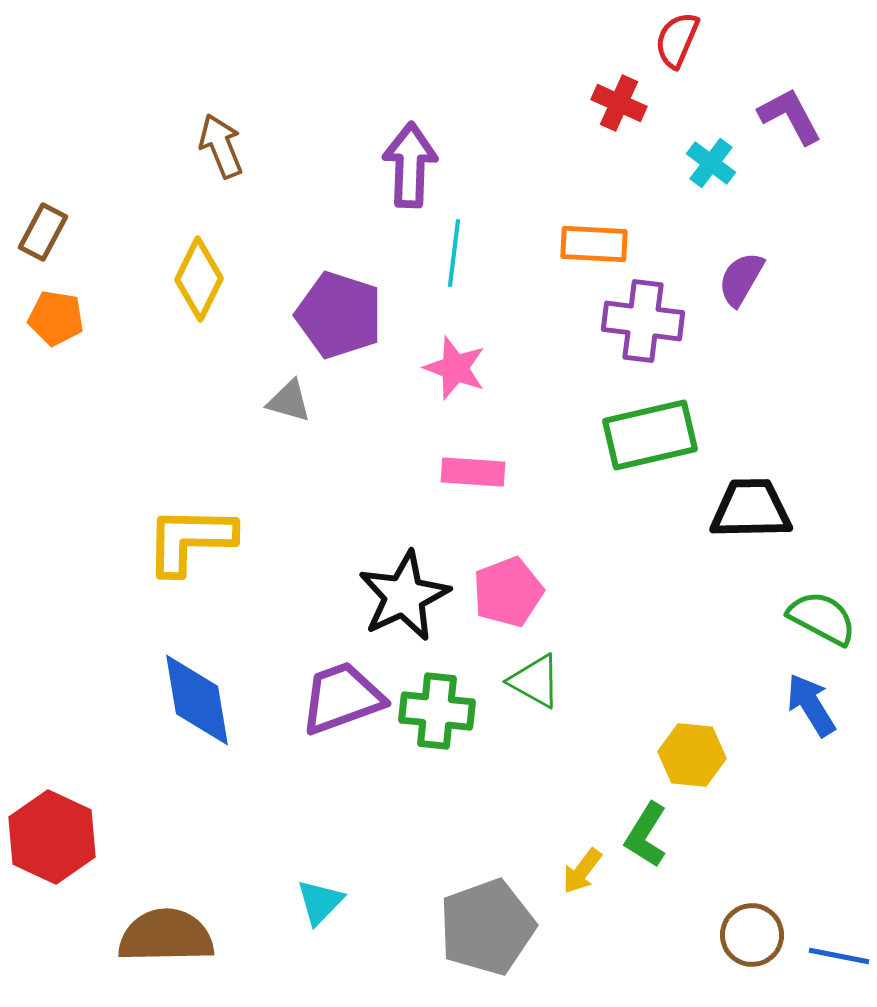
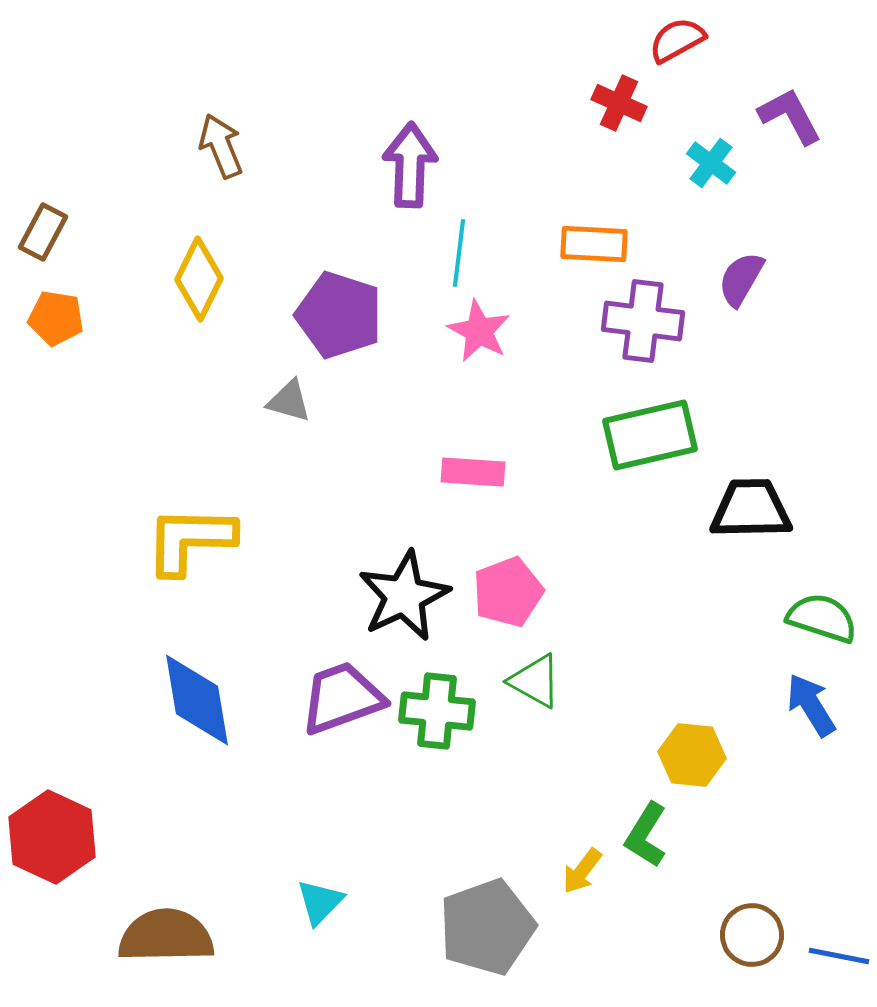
red semicircle: rotated 38 degrees clockwise
cyan line: moved 5 px right
pink star: moved 24 px right, 37 px up; rotated 8 degrees clockwise
green semicircle: rotated 10 degrees counterclockwise
